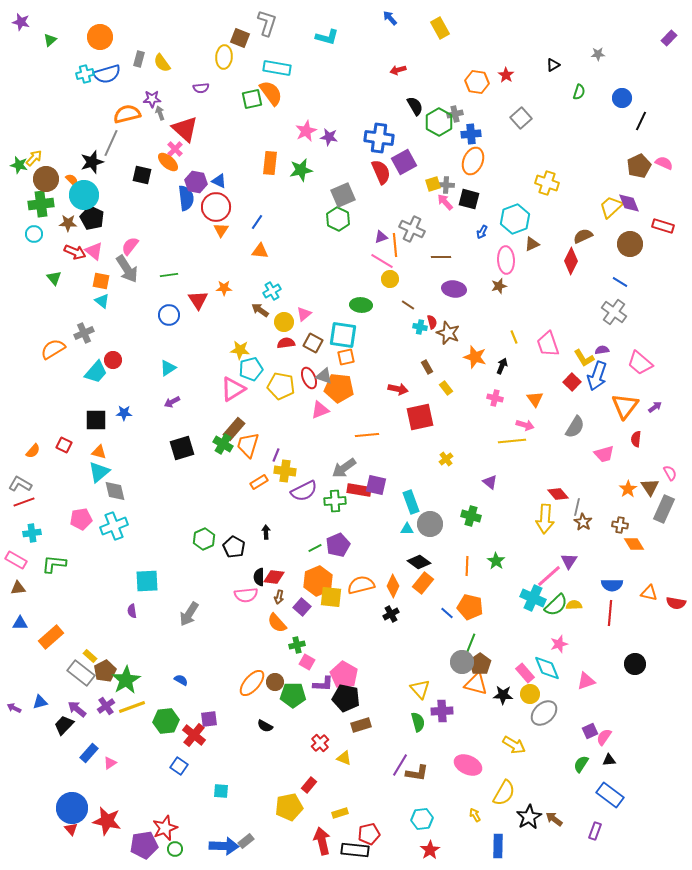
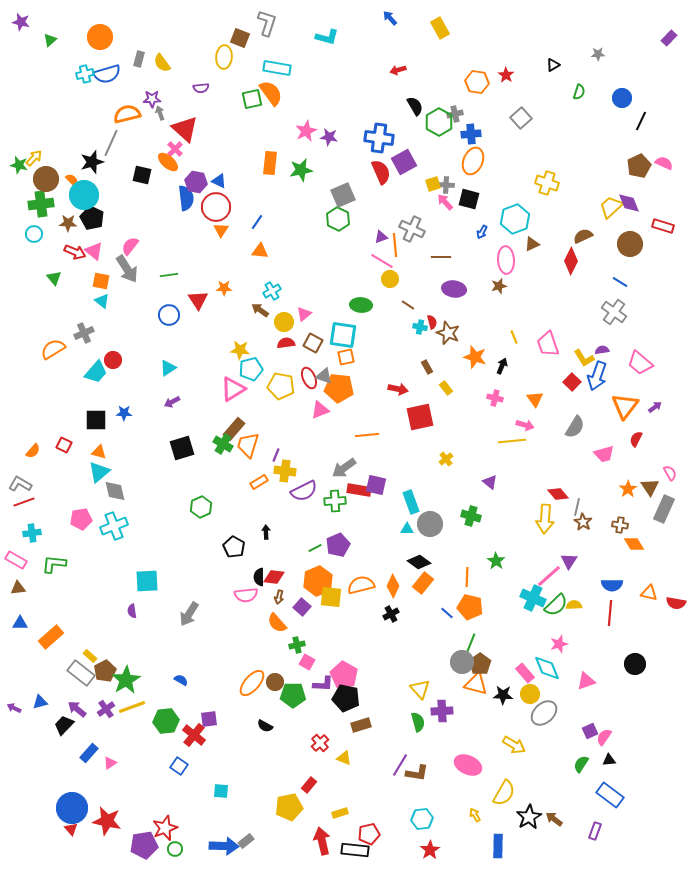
red semicircle at (636, 439): rotated 21 degrees clockwise
green hexagon at (204, 539): moved 3 px left, 32 px up
orange line at (467, 566): moved 11 px down
purple cross at (106, 706): moved 3 px down
